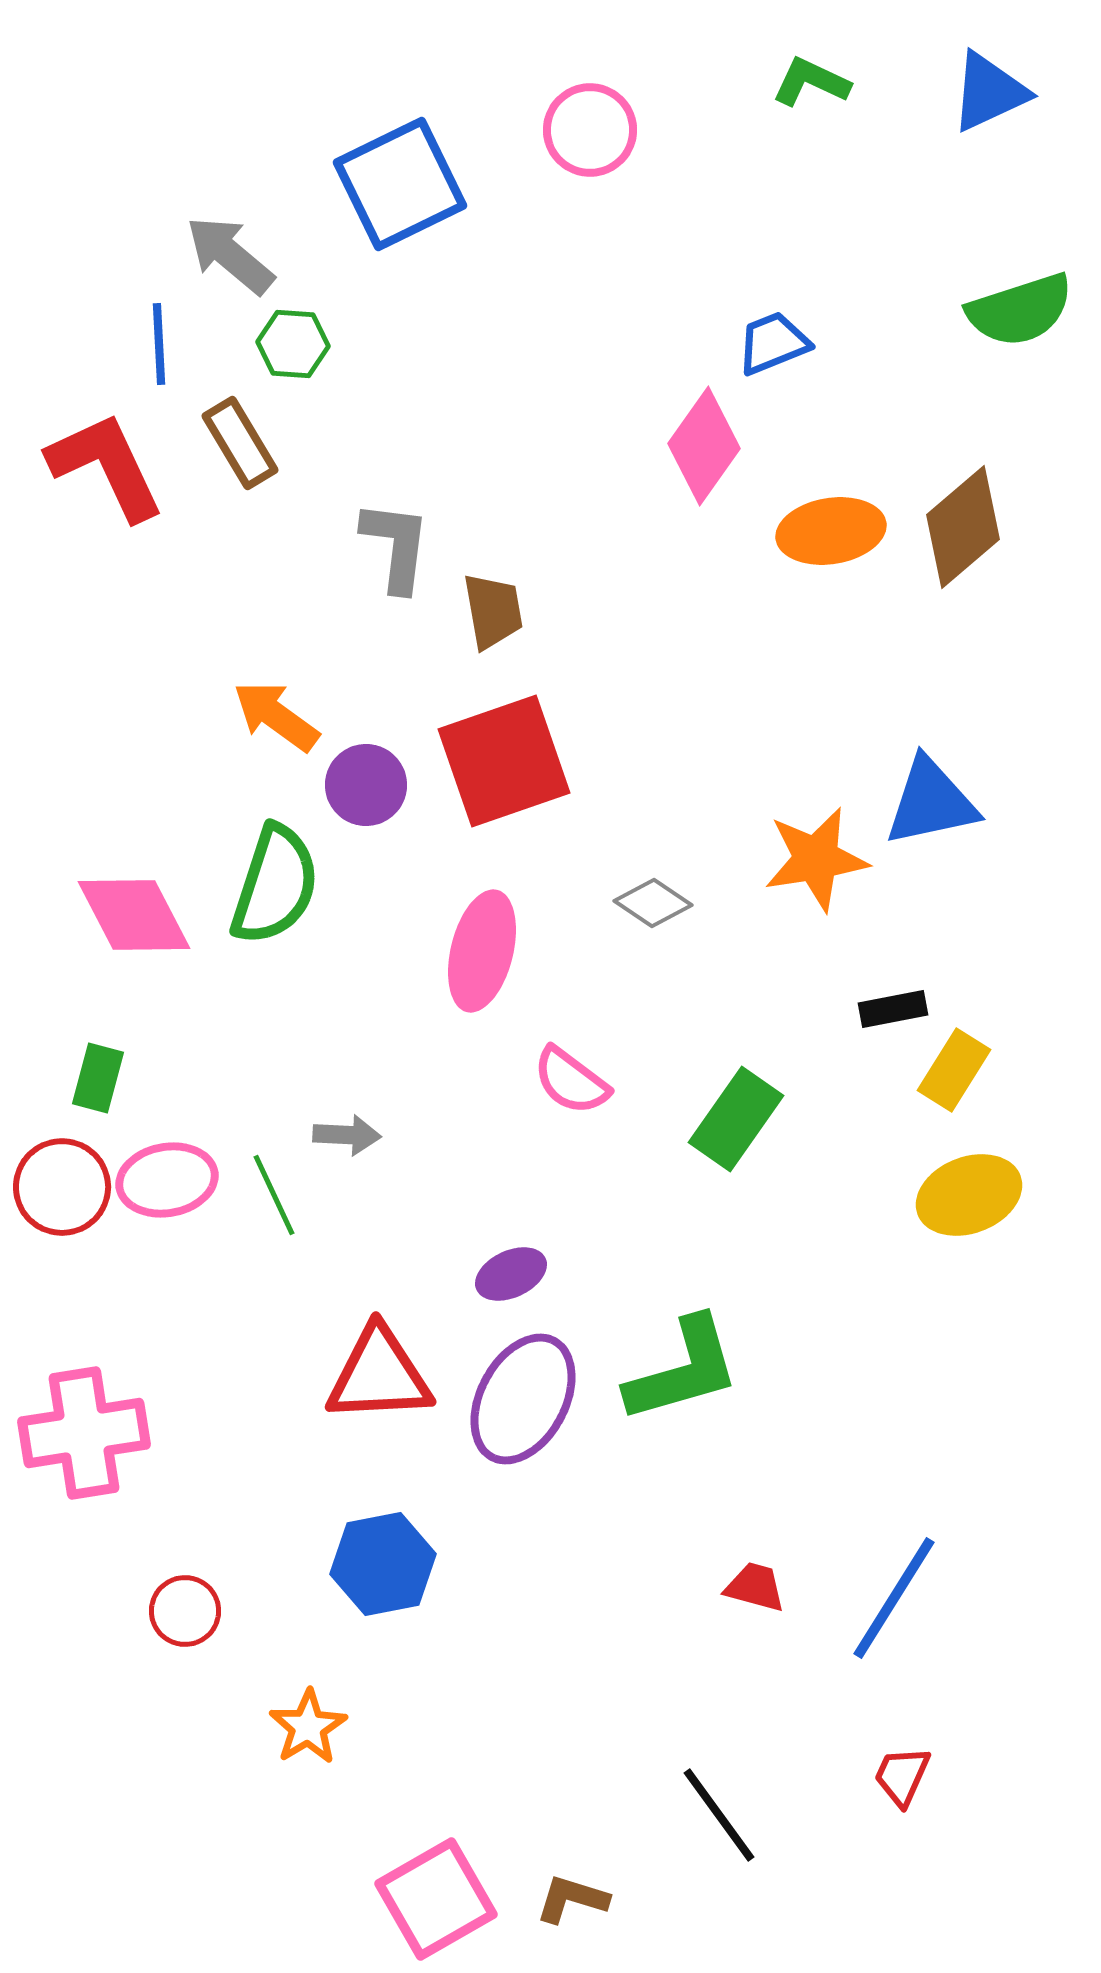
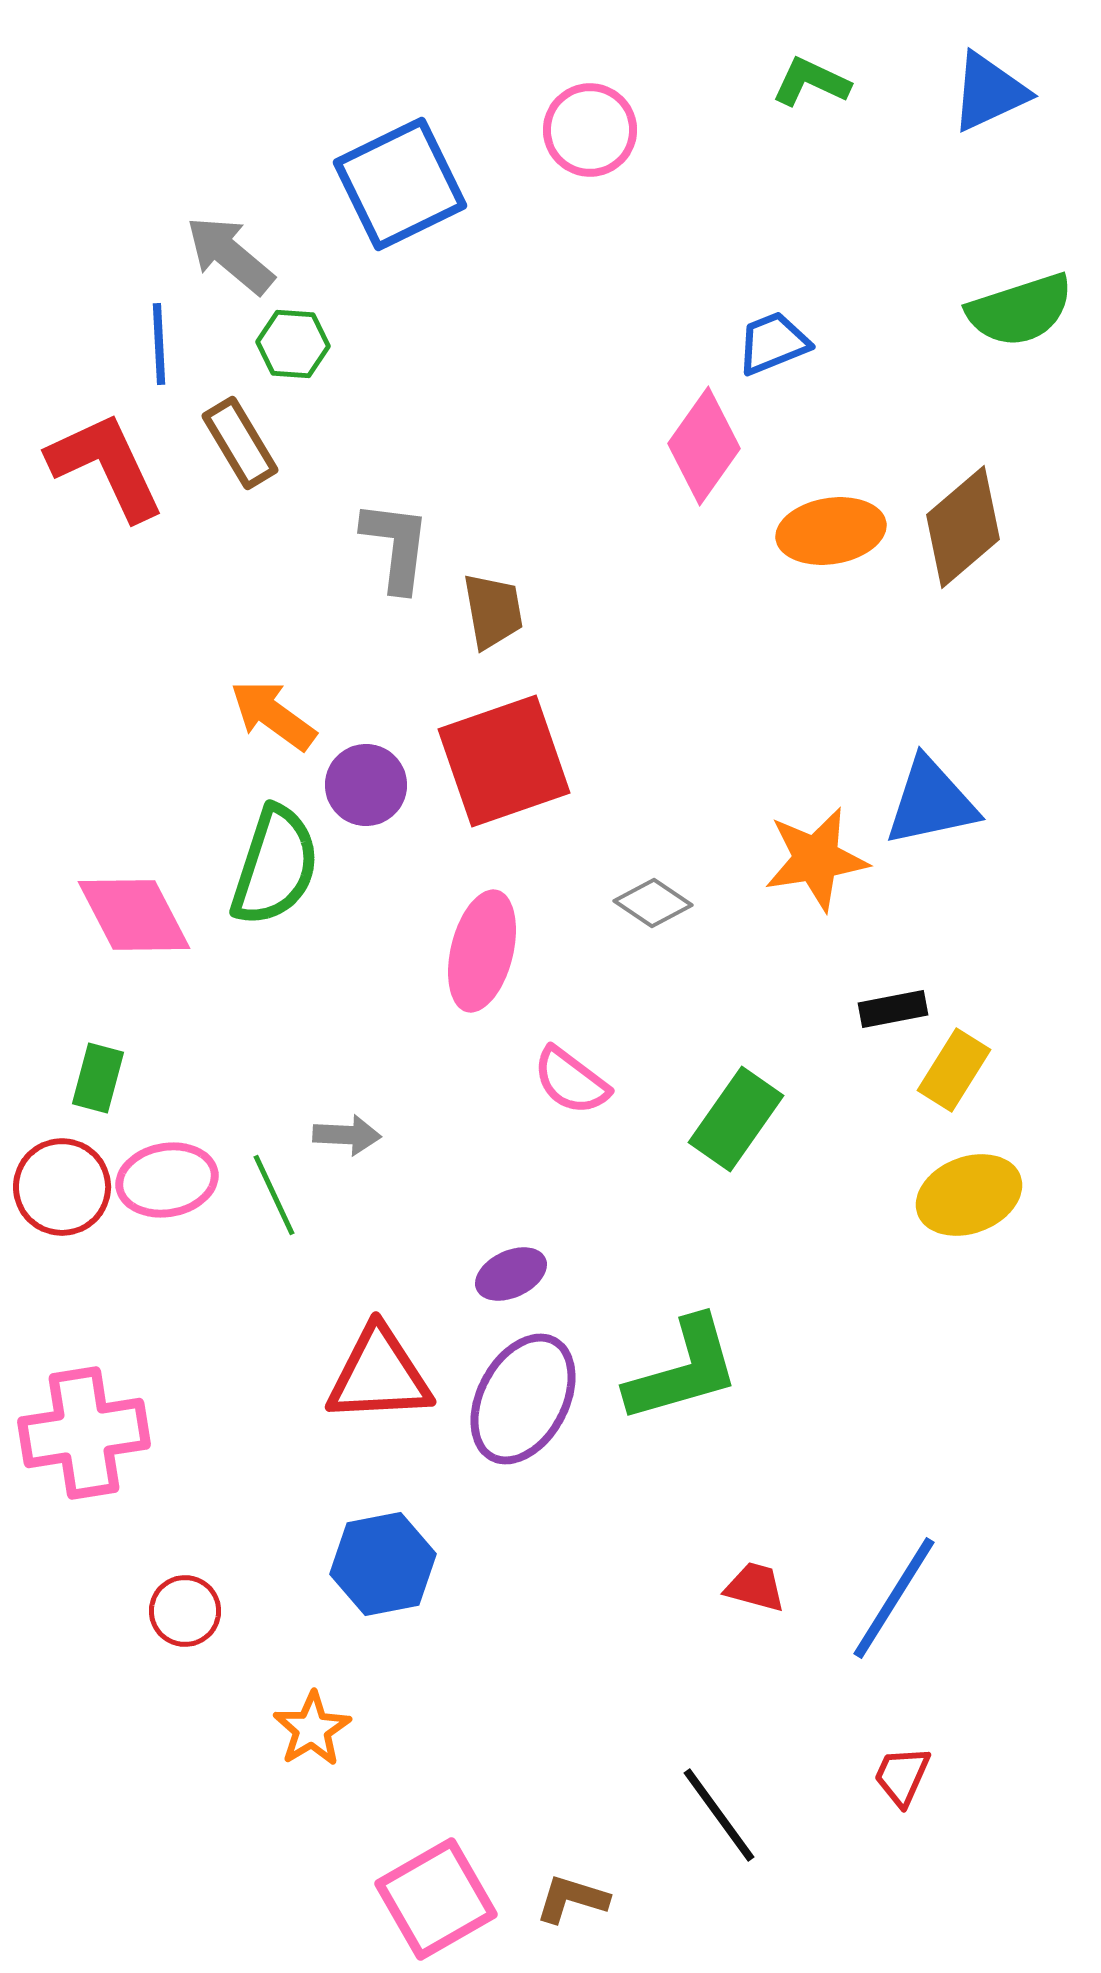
orange arrow at (276, 716): moved 3 px left, 1 px up
green semicircle at (275, 885): moved 19 px up
orange star at (308, 1727): moved 4 px right, 2 px down
